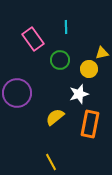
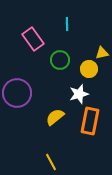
cyan line: moved 1 px right, 3 px up
orange rectangle: moved 3 px up
